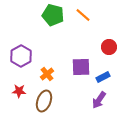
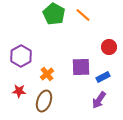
green pentagon: moved 1 px right, 1 px up; rotated 15 degrees clockwise
